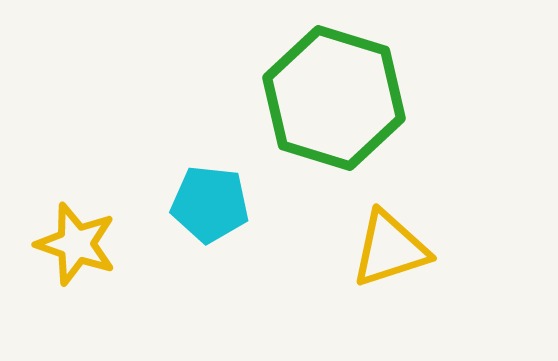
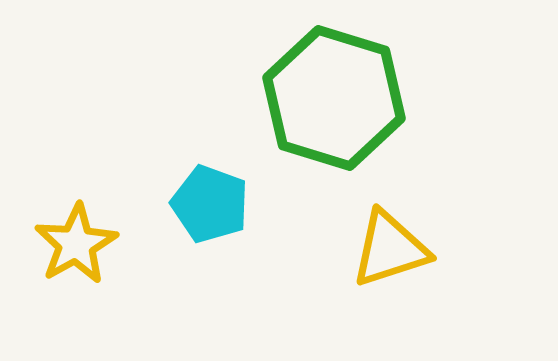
cyan pentagon: rotated 14 degrees clockwise
yellow star: rotated 24 degrees clockwise
